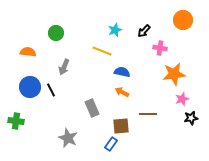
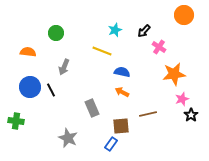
orange circle: moved 1 px right, 5 px up
pink cross: moved 1 px left, 1 px up; rotated 24 degrees clockwise
brown line: rotated 12 degrees counterclockwise
black star: moved 3 px up; rotated 24 degrees counterclockwise
